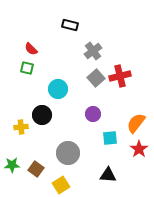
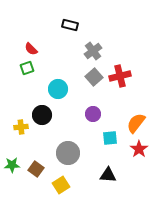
green square: rotated 32 degrees counterclockwise
gray square: moved 2 px left, 1 px up
